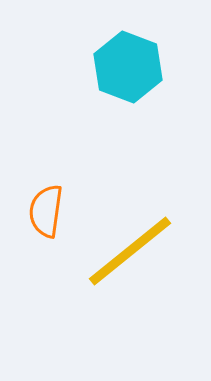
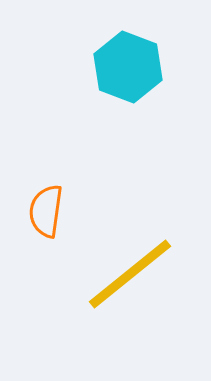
yellow line: moved 23 px down
